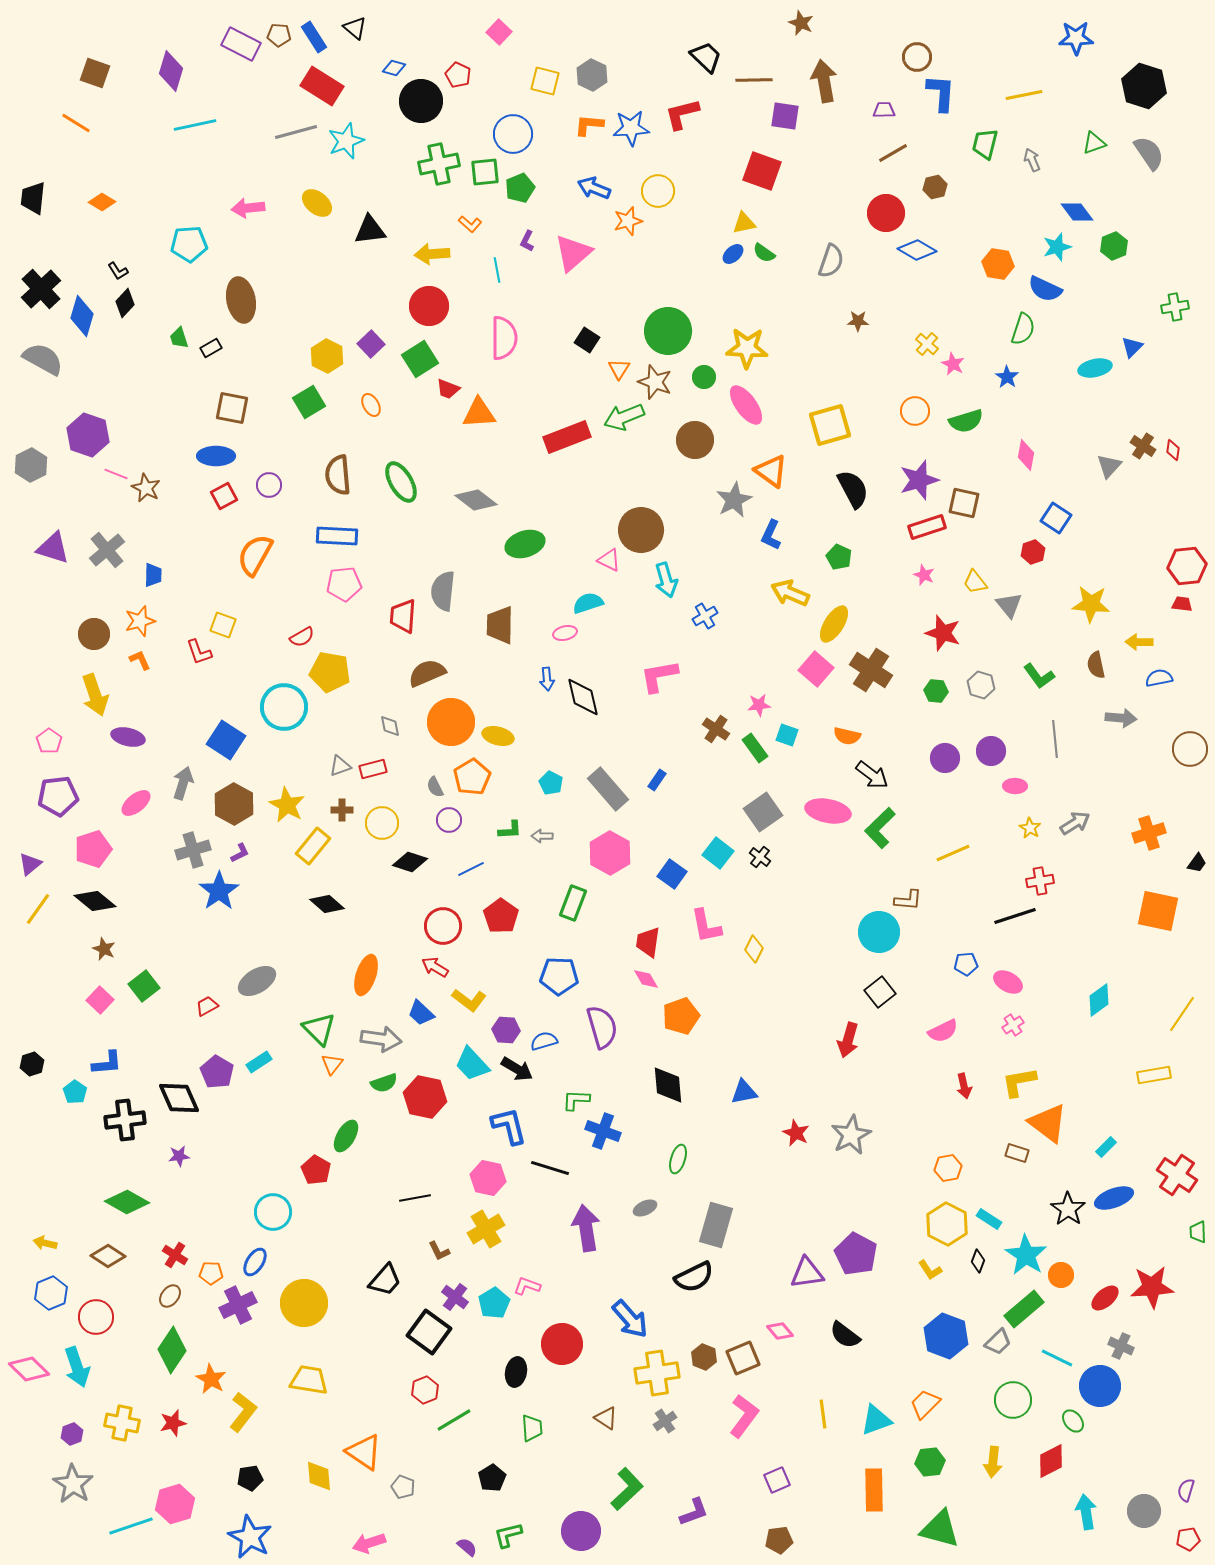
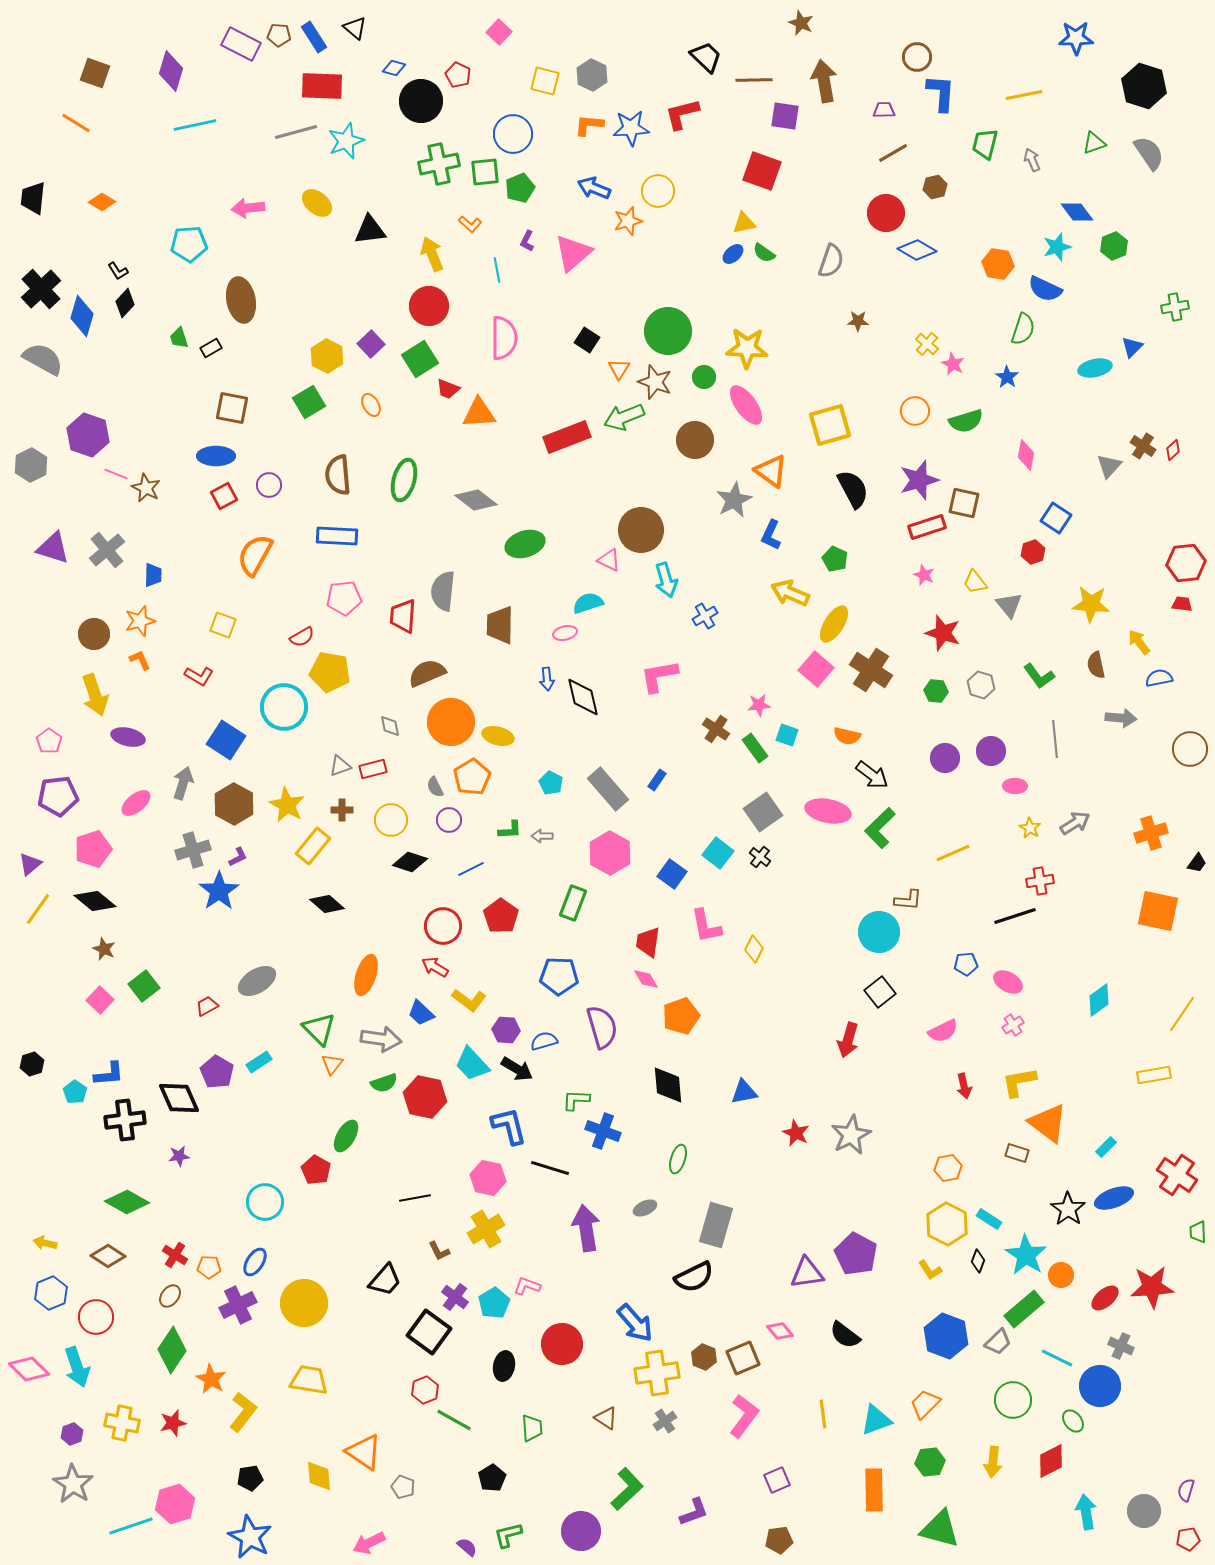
red rectangle at (322, 86): rotated 30 degrees counterclockwise
yellow arrow at (432, 254): rotated 72 degrees clockwise
red diamond at (1173, 450): rotated 40 degrees clockwise
green ellipse at (401, 482): moved 3 px right, 2 px up; rotated 45 degrees clockwise
green pentagon at (839, 557): moved 4 px left, 2 px down
red hexagon at (1187, 566): moved 1 px left, 3 px up
pink pentagon at (344, 584): moved 14 px down
yellow arrow at (1139, 642): rotated 52 degrees clockwise
red L-shape at (199, 652): moved 24 px down; rotated 40 degrees counterclockwise
yellow circle at (382, 823): moved 9 px right, 3 px up
orange cross at (1149, 833): moved 2 px right
purple L-shape at (240, 853): moved 2 px left, 4 px down
blue L-shape at (107, 1063): moved 2 px right, 11 px down
cyan circle at (273, 1212): moved 8 px left, 10 px up
orange pentagon at (211, 1273): moved 2 px left, 6 px up
blue arrow at (630, 1319): moved 5 px right, 4 px down
black ellipse at (516, 1372): moved 12 px left, 6 px up
green line at (454, 1420): rotated 60 degrees clockwise
pink arrow at (369, 1543): rotated 8 degrees counterclockwise
